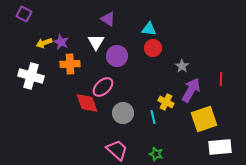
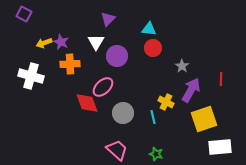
purple triangle: rotated 42 degrees clockwise
